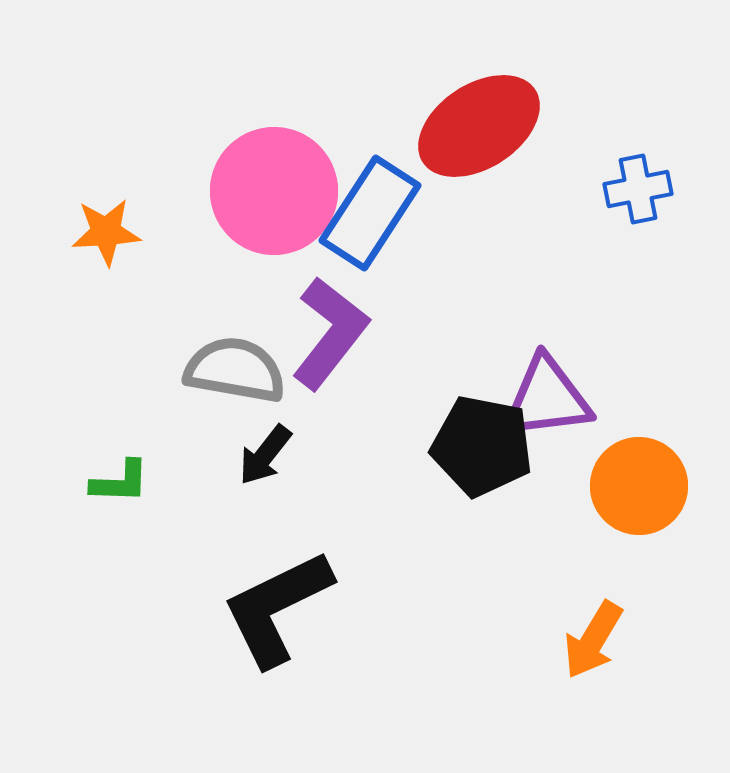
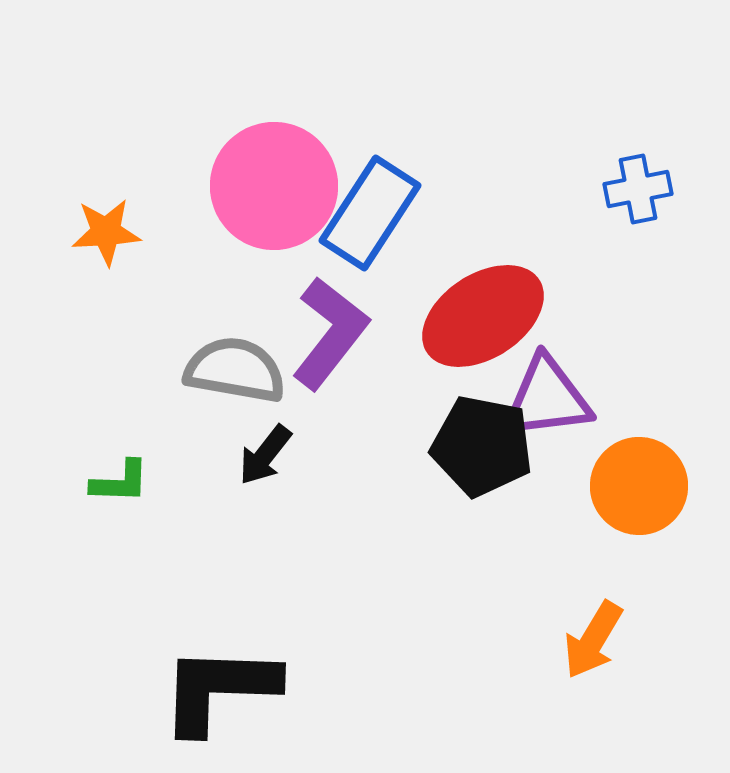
red ellipse: moved 4 px right, 190 px down
pink circle: moved 5 px up
black L-shape: moved 58 px left, 81 px down; rotated 28 degrees clockwise
